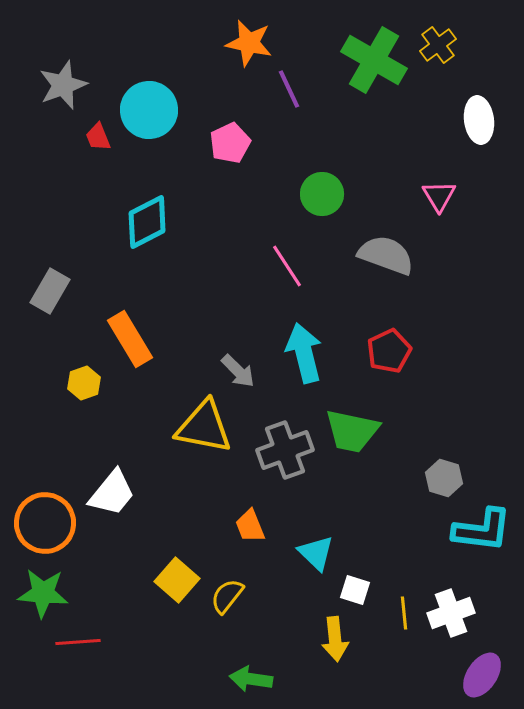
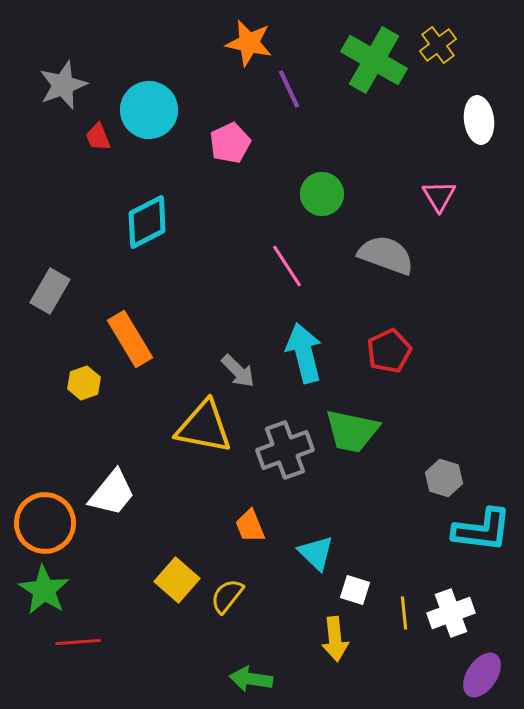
green star: moved 1 px right, 3 px up; rotated 27 degrees clockwise
